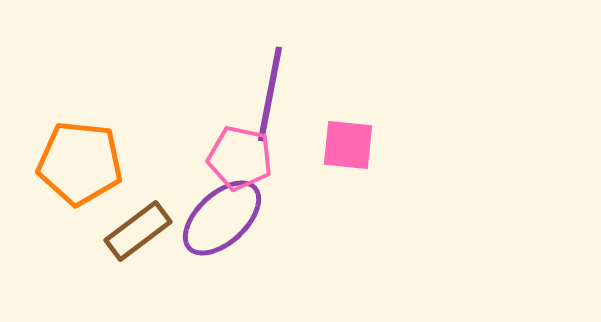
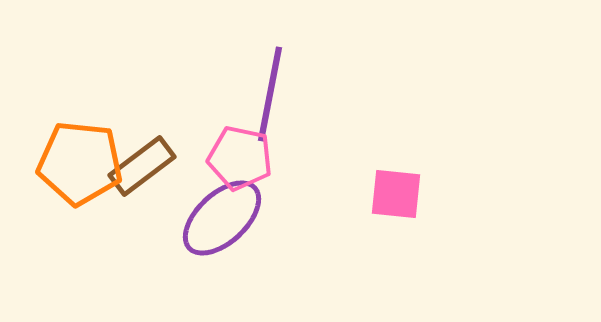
pink square: moved 48 px right, 49 px down
brown rectangle: moved 4 px right, 65 px up
